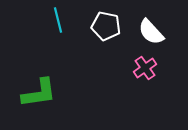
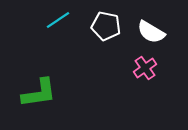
cyan line: rotated 70 degrees clockwise
white semicircle: rotated 16 degrees counterclockwise
